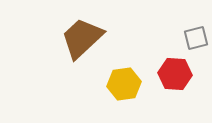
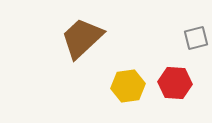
red hexagon: moved 9 px down
yellow hexagon: moved 4 px right, 2 px down
